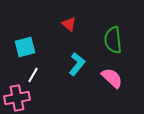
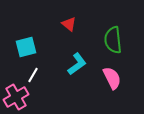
cyan square: moved 1 px right
cyan L-shape: rotated 15 degrees clockwise
pink semicircle: rotated 20 degrees clockwise
pink cross: moved 1 px left, 1 px up; rotated 20 degrees counterclockwise
